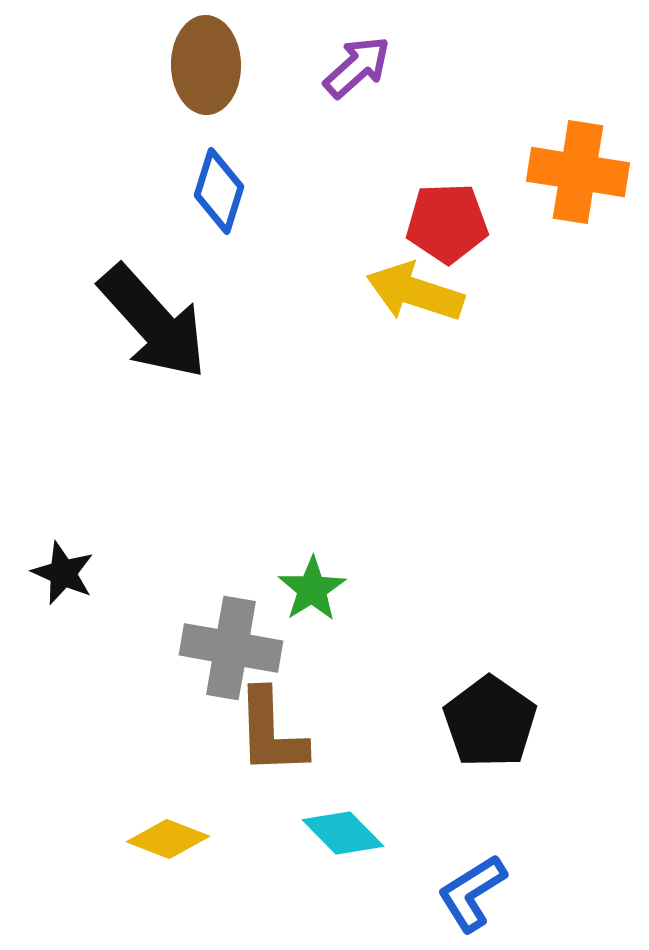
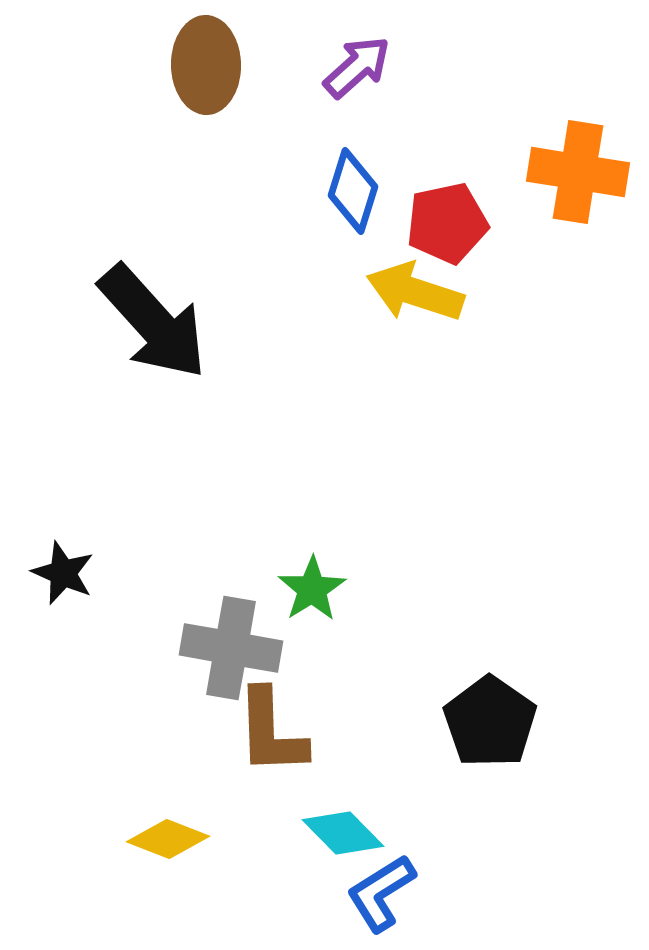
blue diamond: moved 134 px right
red pentagon: rotated 10 degrees counterclockwise
blue L-shape: moved 91 px left
